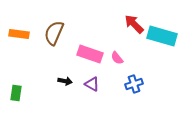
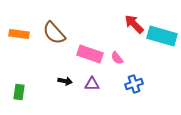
brown semicircle: rotated 65 degrees counterclockwise
purple triangle: rotated 28 degrees counterclockwise
green rectangle: moved 3 px right, 1 px up
